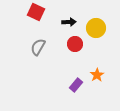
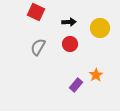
yellow circle: moved 4 px right
red circle: moved 5 px left
orange star: moved 1 px left
